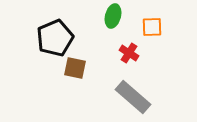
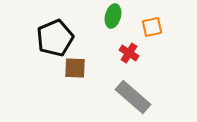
orange square: rotated 10 degrees counterclockwise
brown square: rotated 10 degrees counterclockwise
